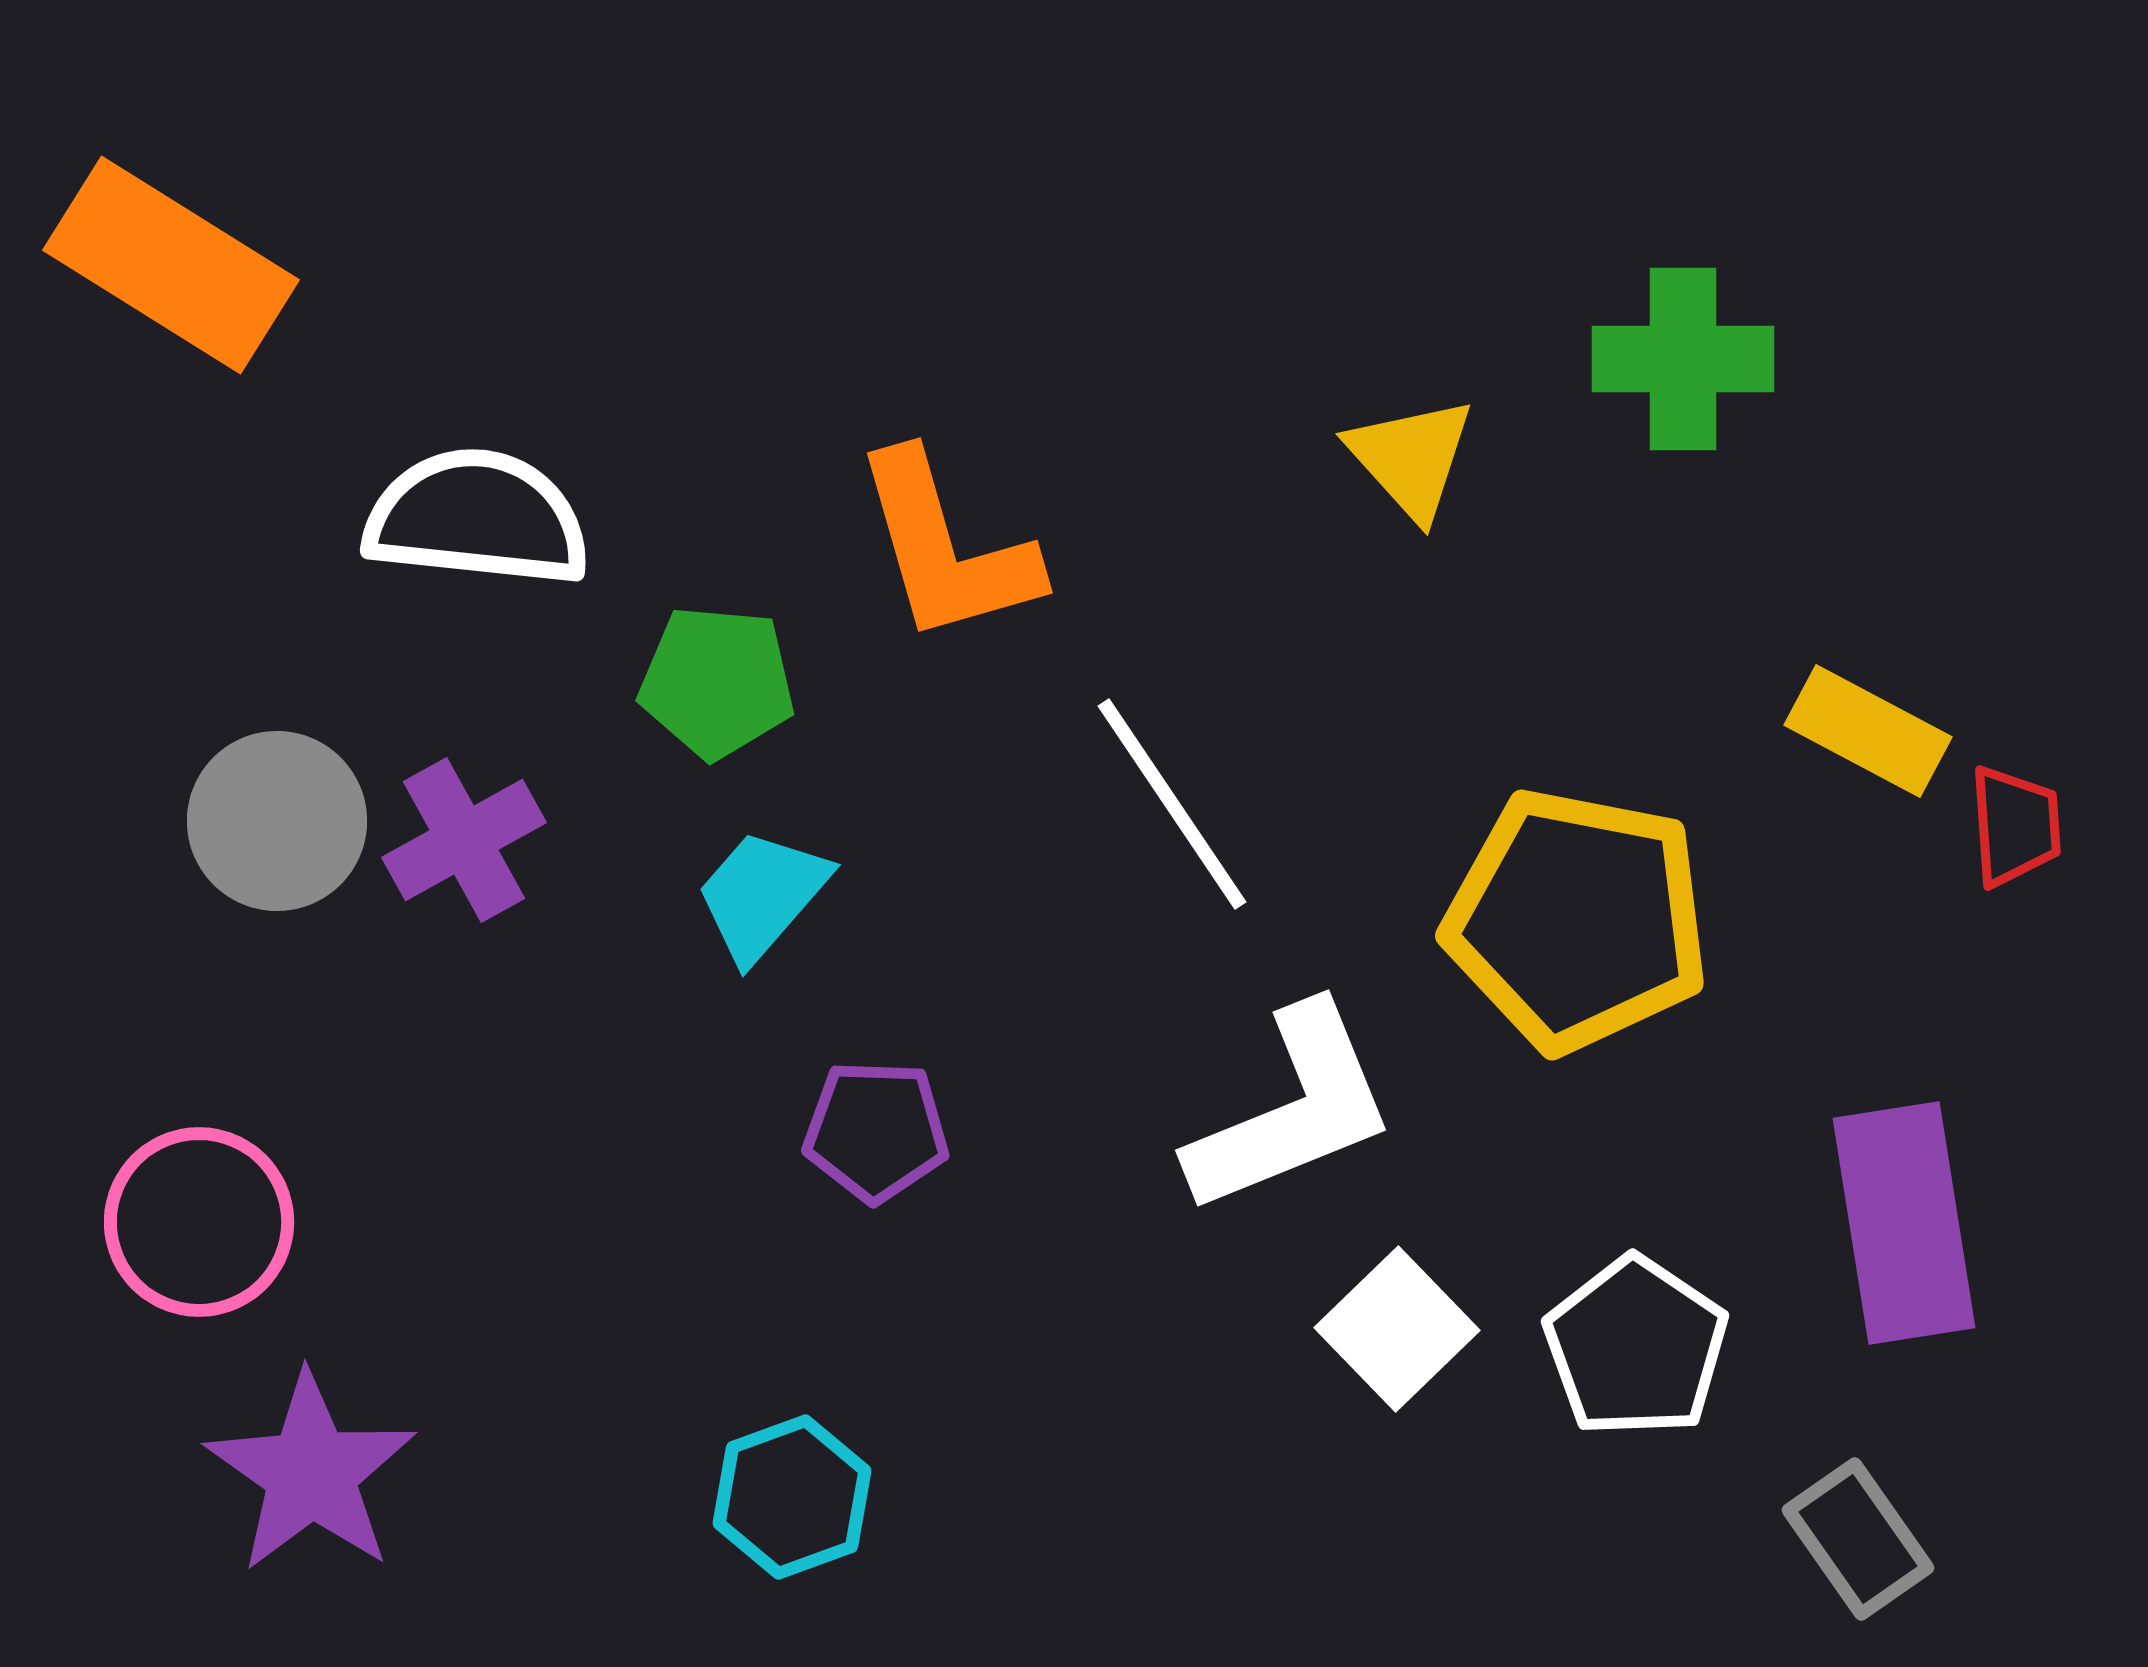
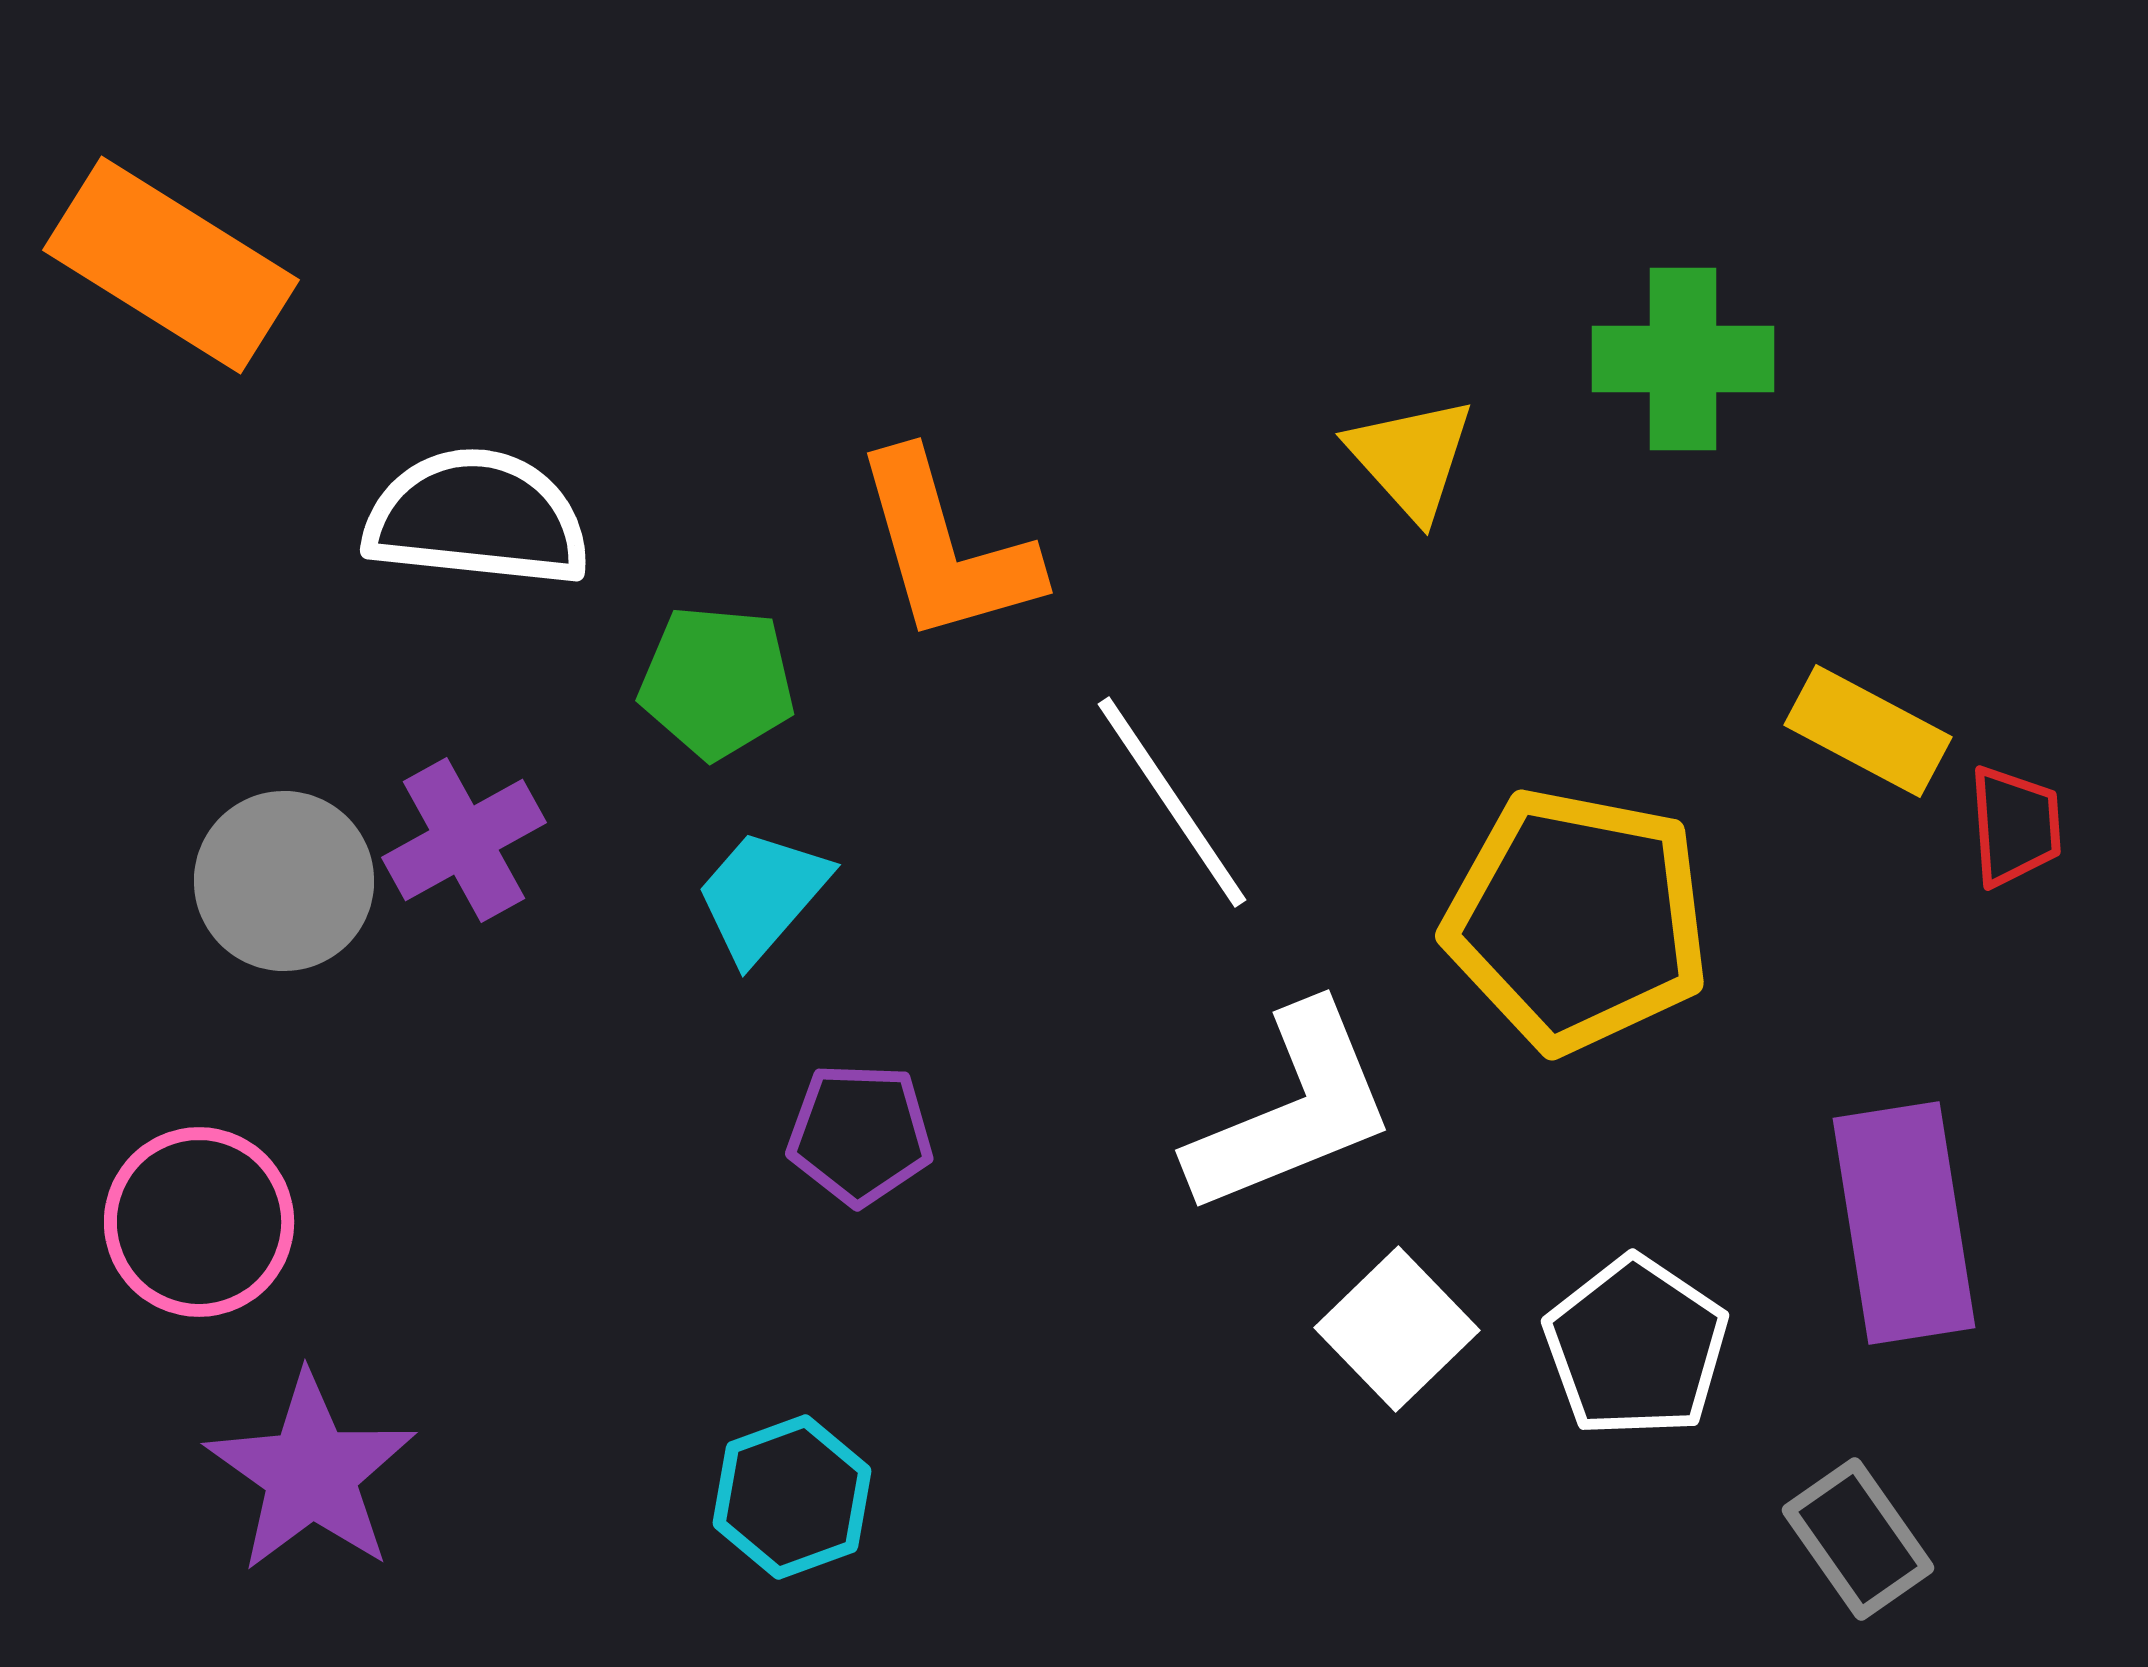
white line: moved 2 px up
gray circle: moved 7 px right, 60 px down
purple pentagon: moved 16 px left, 3 px down
